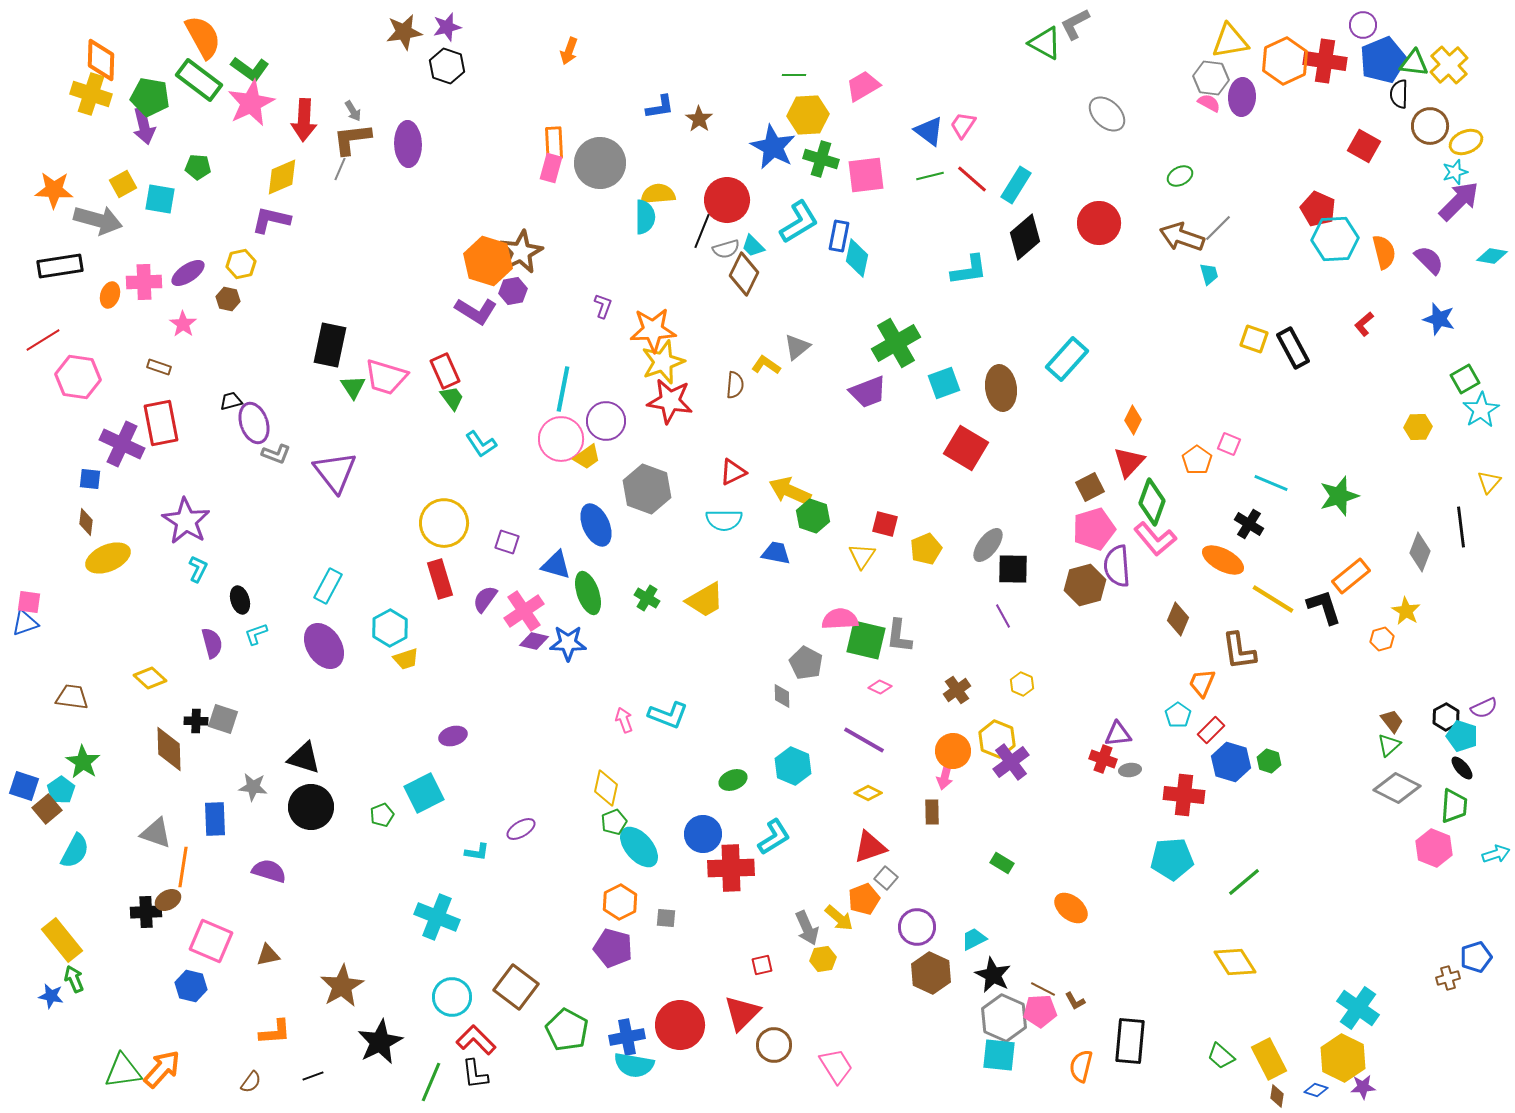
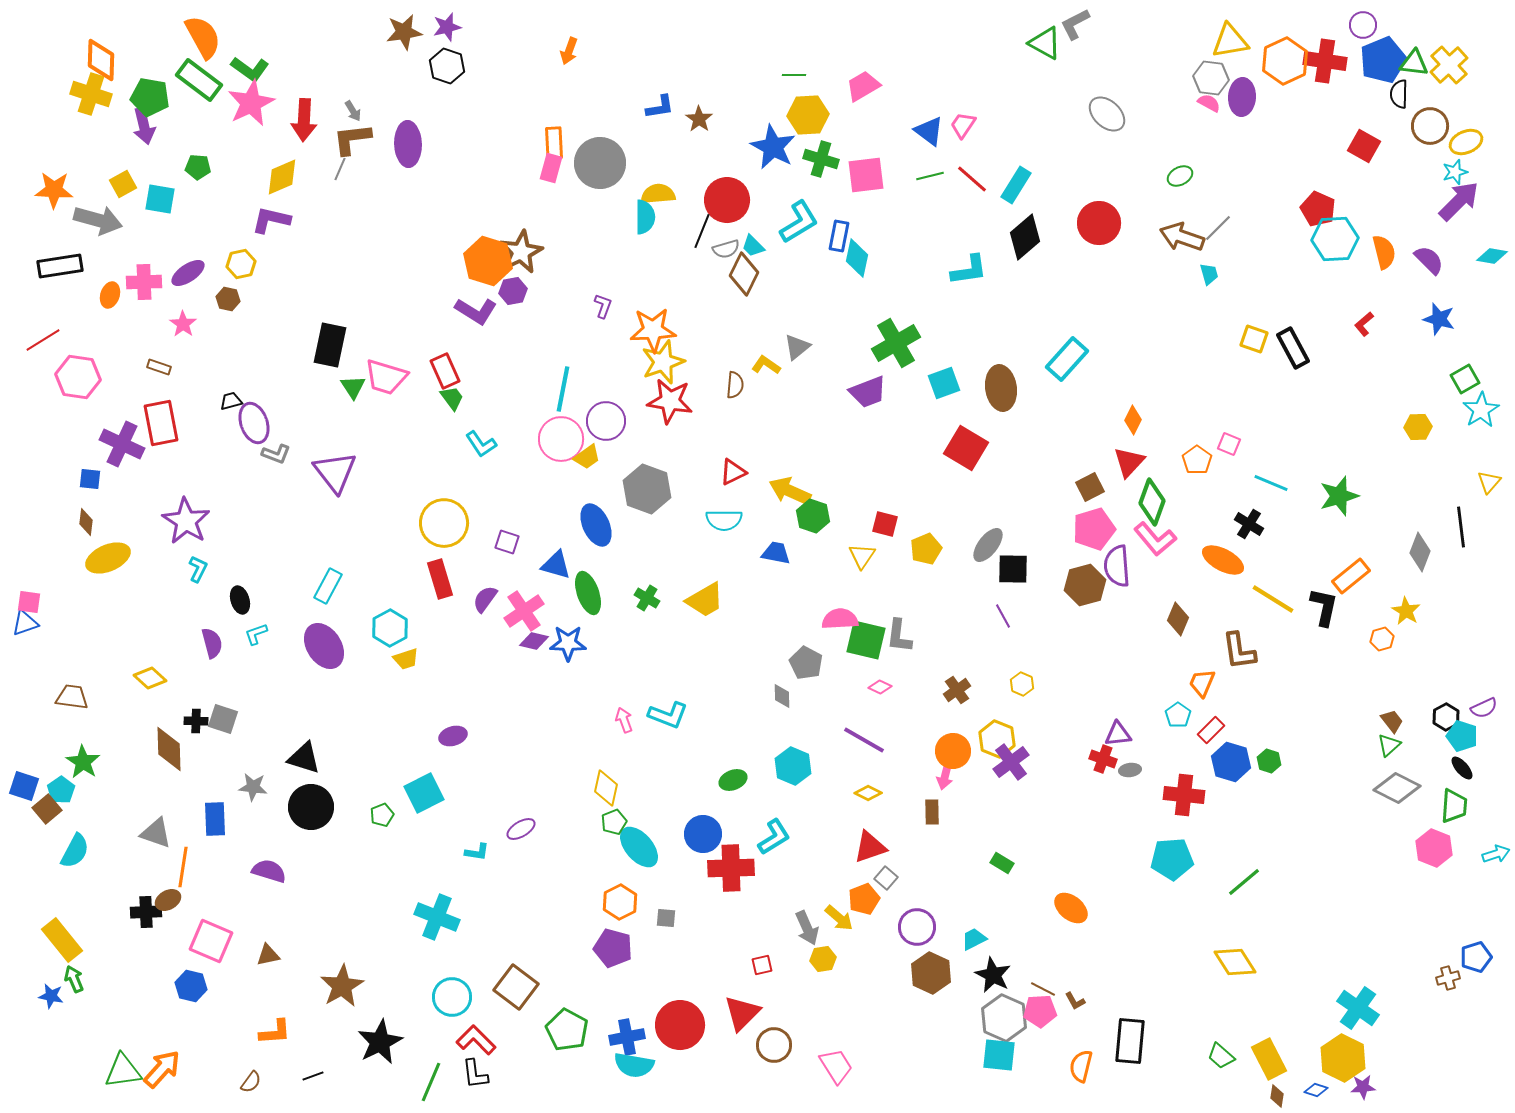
black L-shape at (1324, 607): rotated 30 degrees clockwise
